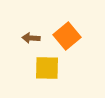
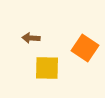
orange square: moved 18 px right, 12 px down; rotated 16 degrees counterclockwise
